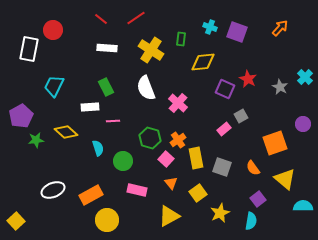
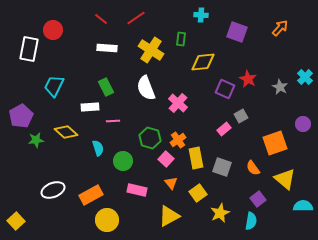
cyan cross at (210, 27): moved 9 px left, 12 px up; rotated 16 degrees counterclockwise
